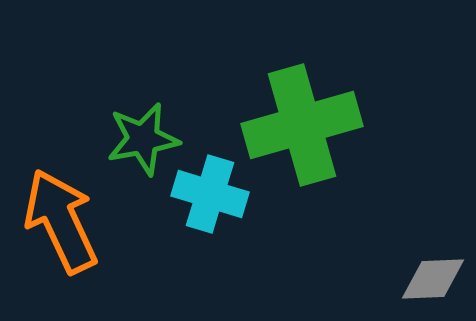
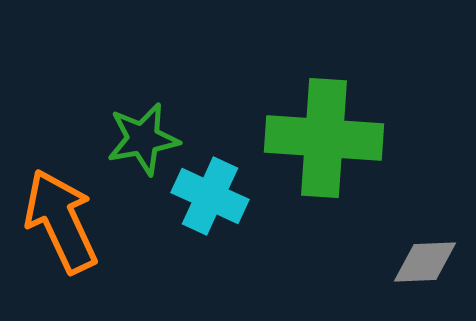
green cross: moved 22 px right, 13 px down; rotated 20 degrees clockwise
cyan cross: moved 2 px down; rotated 8 degrees clockwise
gray diamond: moved 8 px left, 17 px up
